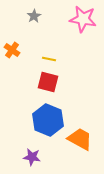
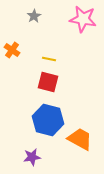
blue hexagon: rotated 8 degrees counterclockwise
purple star: rotated 18 degrees counterclockwise
